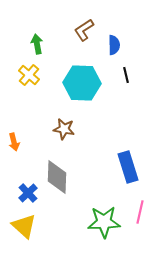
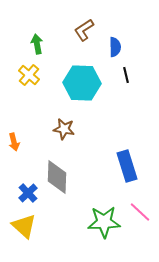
blue semicircle: moved 1 px right, 2 px down
blue rectangle: moved 1 px left, 1 px up
pink line: rotated 60 degrees counterclockwise
